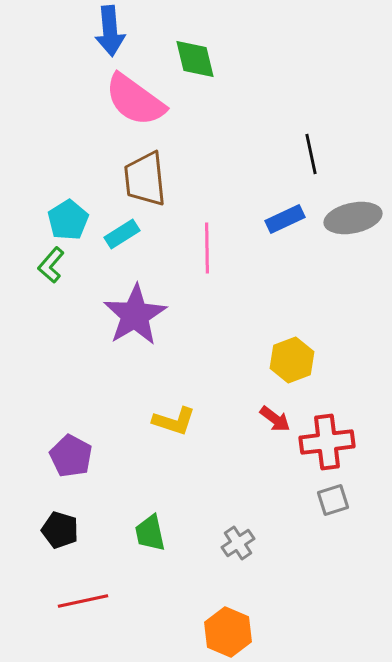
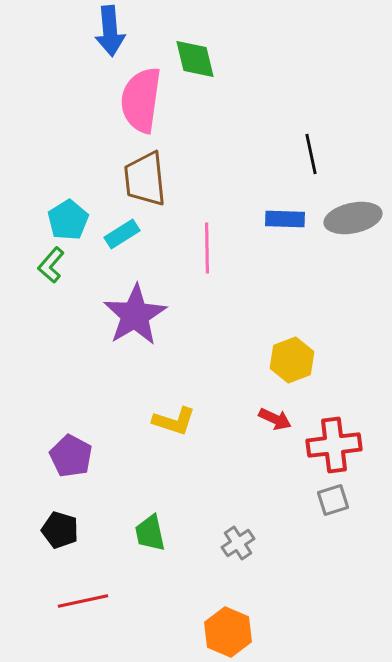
pink semicircle: moved 6 px right; rotated 62 degrees clockwise
blue rectangle: rotated 27 degrees clockwise
red arrow: rotated 12 degrees counterclockwise
red cross: moved 7 px right, 3 px down
